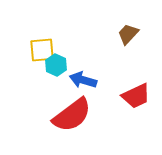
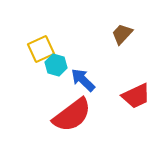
brown trapezoid: moved 6 px left
yellow square: moved 1 px left, 1 px up; rotated 20 degrees counterclockwise
cyan hexagon: rotated 10 degrees counterclockwise
blue arrow: rotated 28 degrees clockwise
